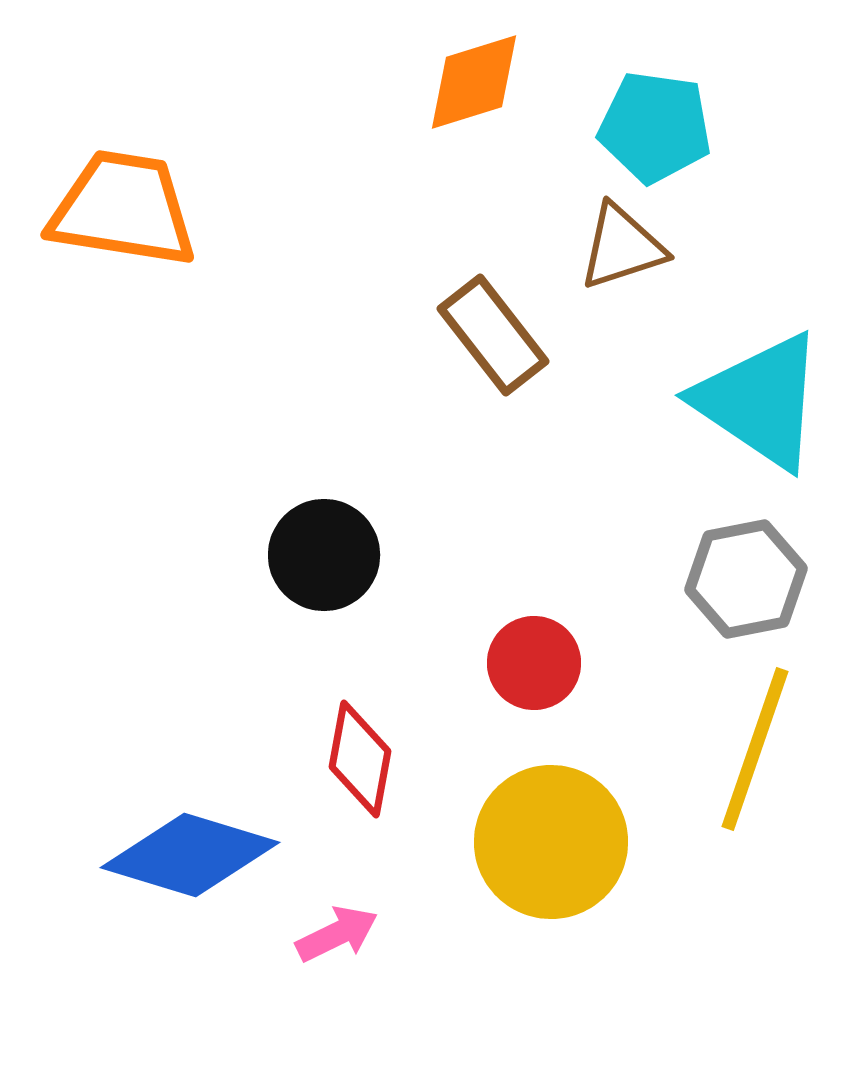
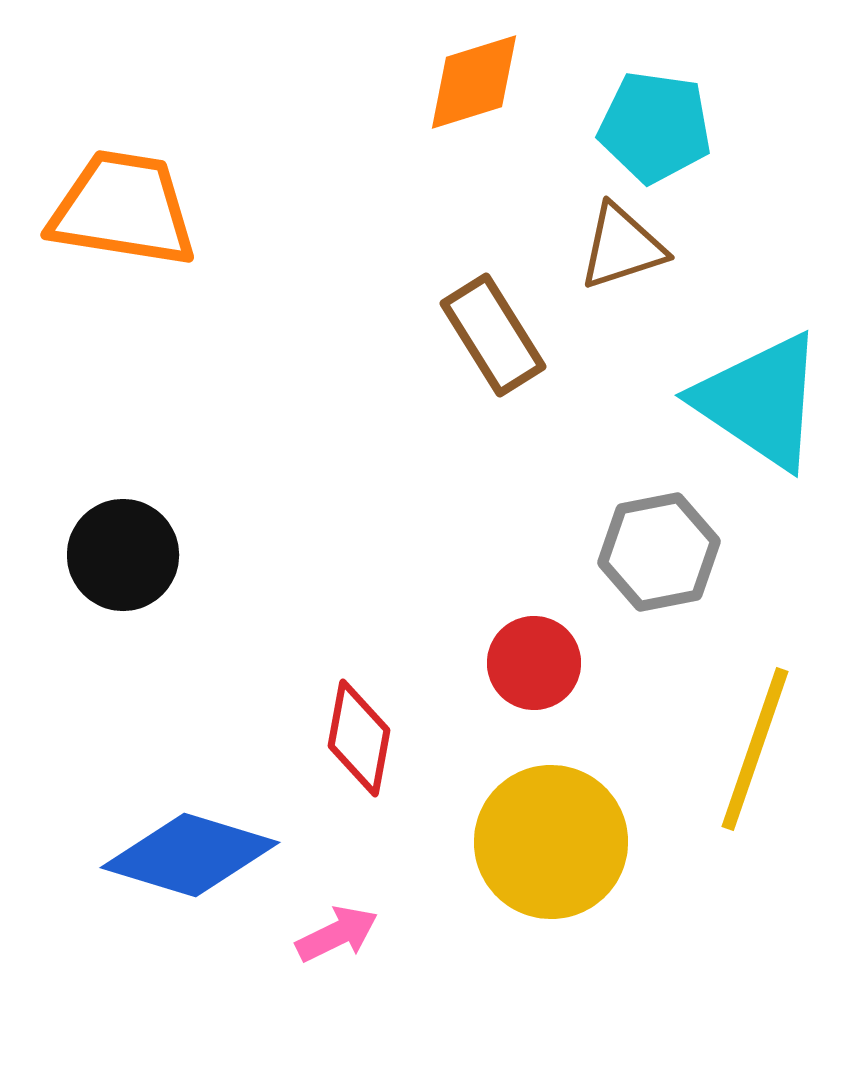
brown rectangle: rotated 6 degrees clockwise
black circle: moved 201 px left
gray hexagon: moved 87 px left, 27 px up
red diamond: moved 1 px left, 21 px up
